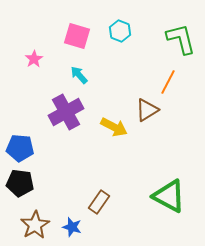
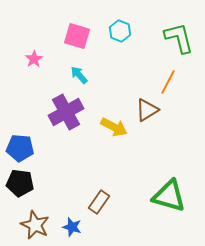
green L-shape: moved 2 px left, 1 px up
green triangle: rotated 12 degrees counterclockwise
brown star: rotated 16 degrees counterclockwise
